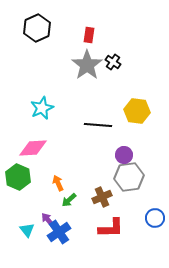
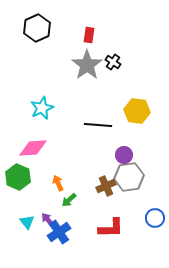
brown cross: moved 4 px right, 11 px up
cyan triangle: moved 8 px up
